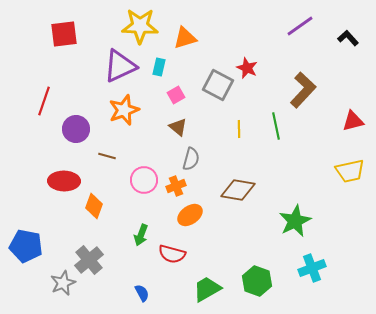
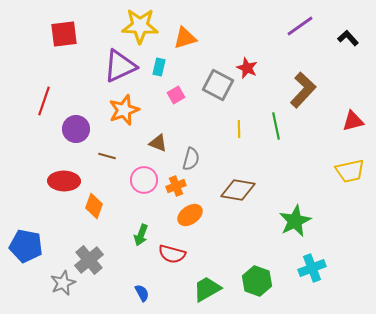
brown triangle: moved 20 px left, 16 px down; rotated 18 degrees counterclockwise
